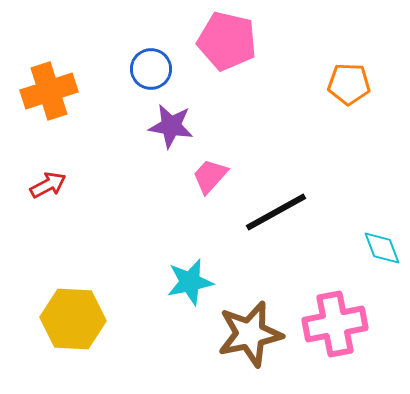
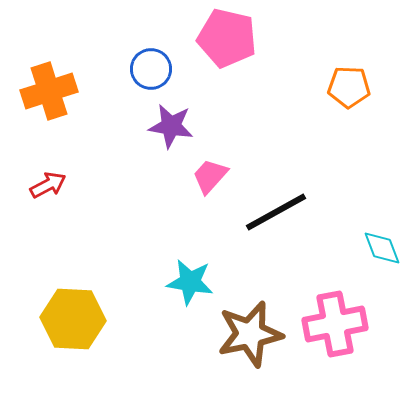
pink pentagon: moved 3 px up
orange pentagon: moved 3 px down
cyan star: rotated 21 degrees clockwise
